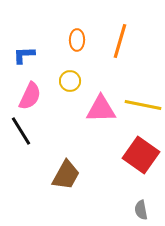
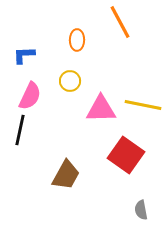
orange line: moved 19 px up; rotated 44 degrees counterclockwise
black line: moved 1 px left, 1 px up; rotated 44 degrees clockwise
red square: moved 15 px left
